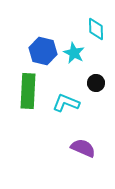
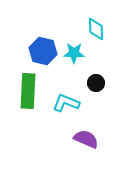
cyan star: rotated 25 degrees counterclockwise
purple semicircle: moved 3 px right, 9 px up
